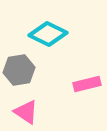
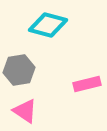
cyan diamond: moved 9 px up; rotated 12 degrees counterclockwise
pink triangle: moved 1 px left, 1 px up
